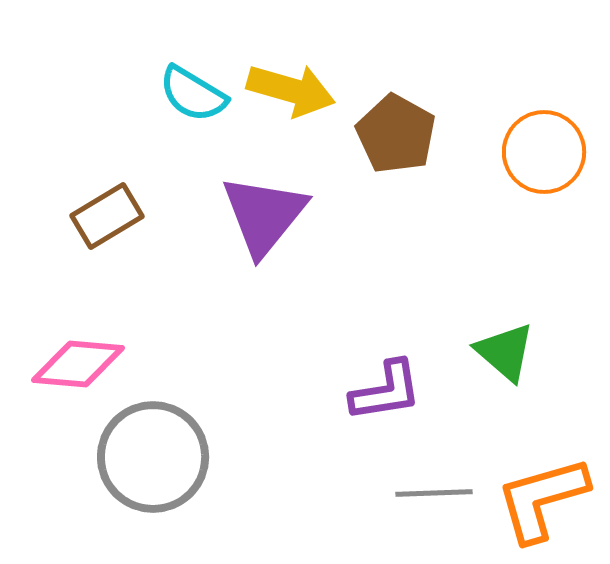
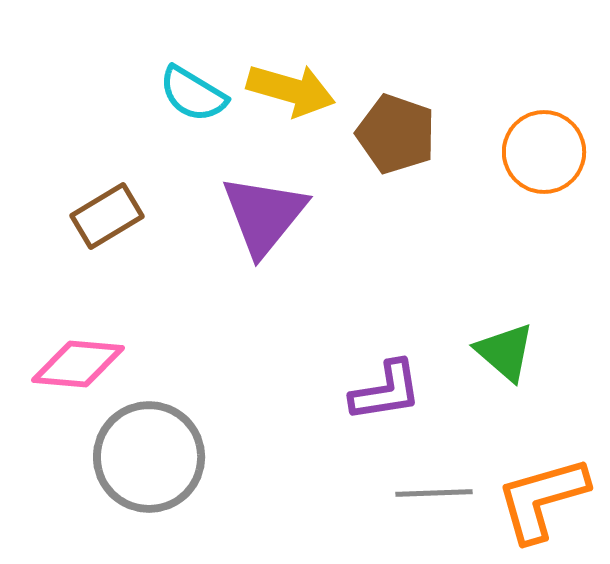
brown pentagon: rotated 10 degrees counterclockwise
gray circle: moved 4 px left
